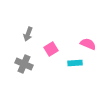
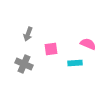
pink square: rotated 24 degrees clockwise
